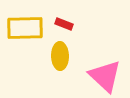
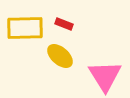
yellow ellipse: rotated 48 degrees counterclockwise
pink triangle: rotated 15 degrees clockwise
